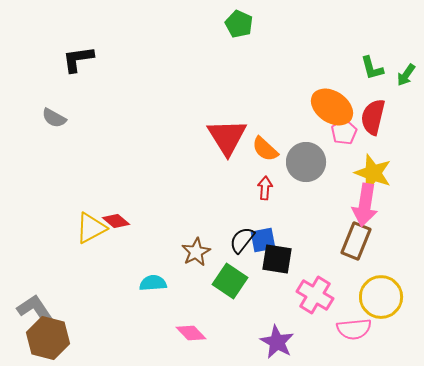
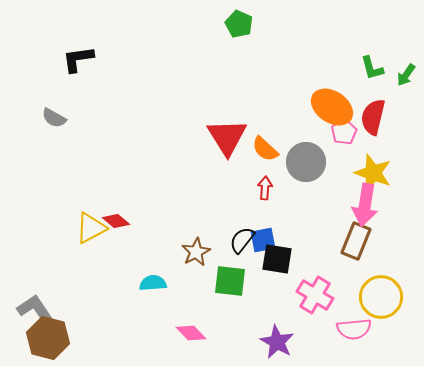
green square: rotated 28 degrees counterclockwise
